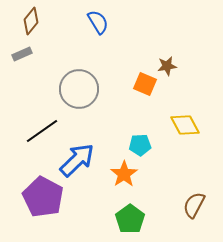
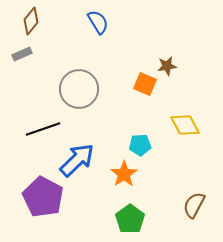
black line: moved 1 px right, 2 px up; rotated 16 degrees clockwise
